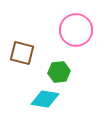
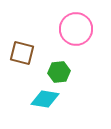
pink circle: moved 1 px up
